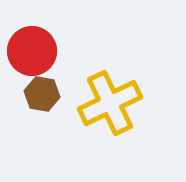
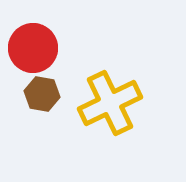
red circle: moved 1 px right, 3 px up
